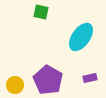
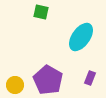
purple rectangle: rotated 56 degrees counterclockwise
